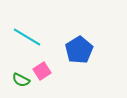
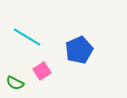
blue pentagon: rotated 8 degrees clockwise
green semicircle: moved 6 px left, 3 px down
